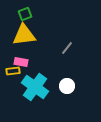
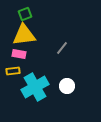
gray line: moved 5 px left
pink rectangle: moved 2 px left, 8 px up
cyan cross: rotated 24 degrees clockwise
